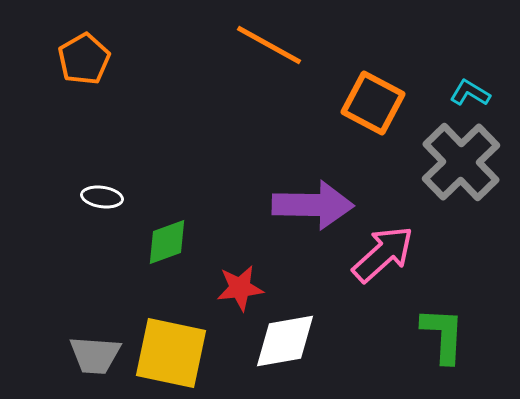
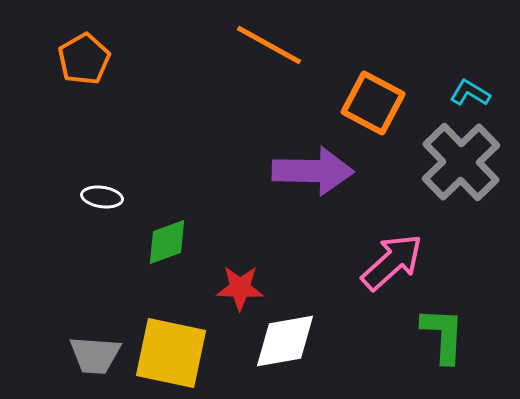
purple arrow: moved 34 px up
pink arrow: moved 9 px right, 8 px down
red star: rotated 9 degrees clockwise
